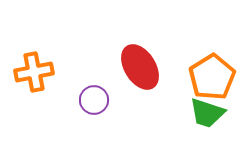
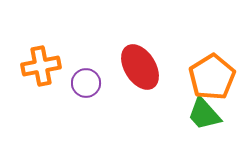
orange cross: moved 7 px right, 6 px up
purple circle: moved 8 px left, 17 px up
green trapezoid: moved 3 px left, 1 px down; rotated 30 degrees clockwise
